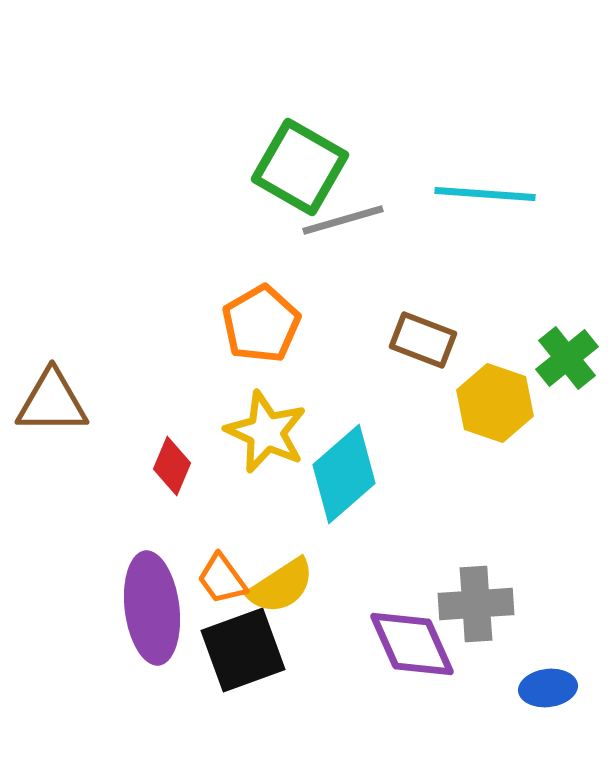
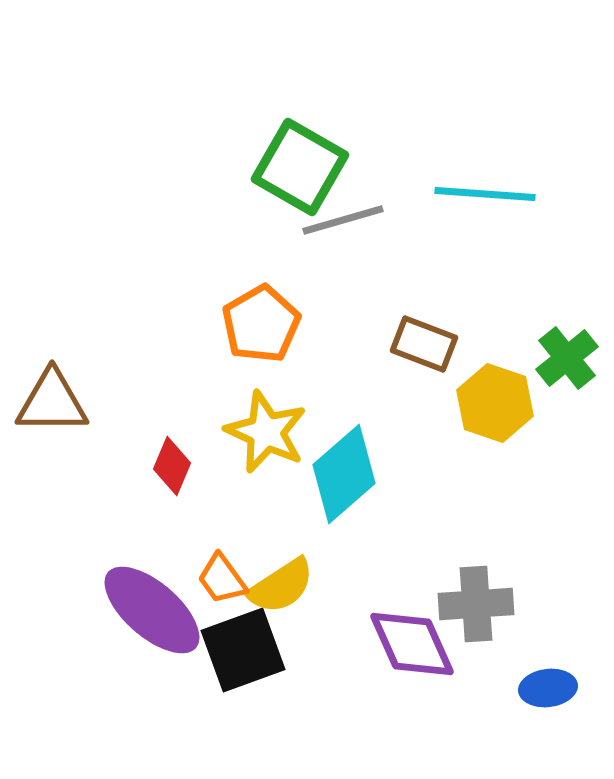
brown rectangle: moved 1 px right, 4 px down
purple ellipse: moved 2 px down; rotated 42 degrees counterclockwise
